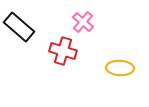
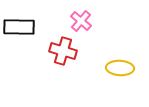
pink cross: moved 2 px left, 1 px up
black rectangle: rotated 40 degrees counterclockwise
